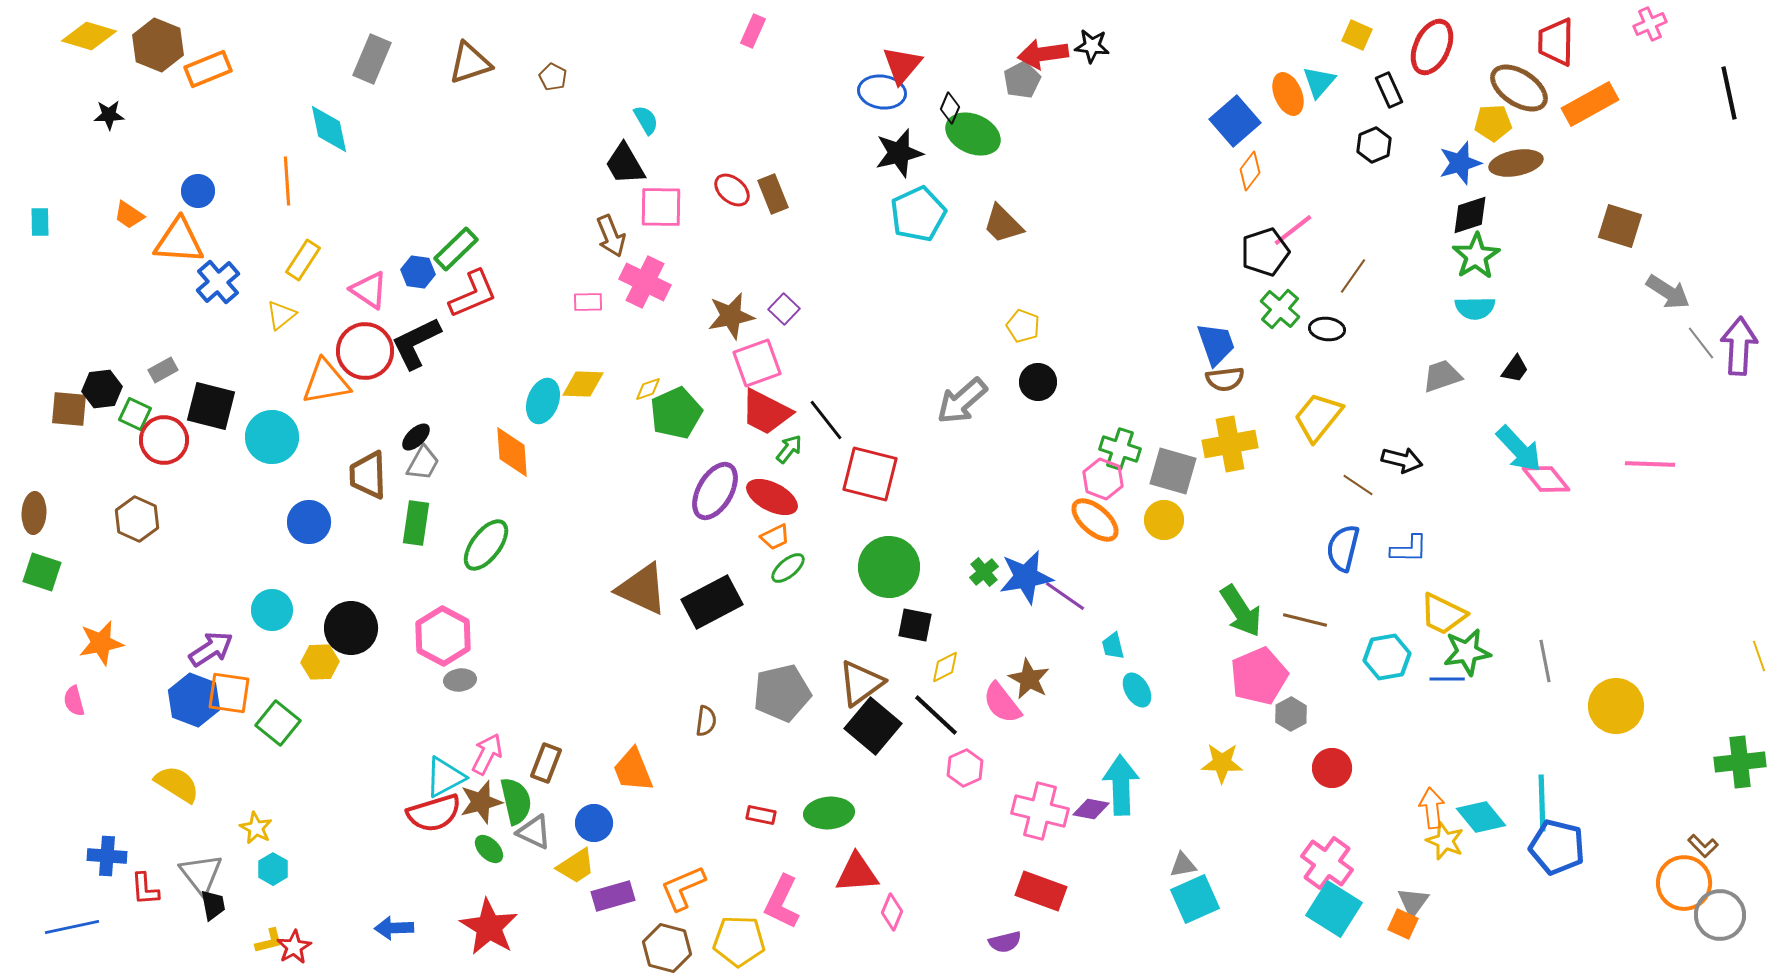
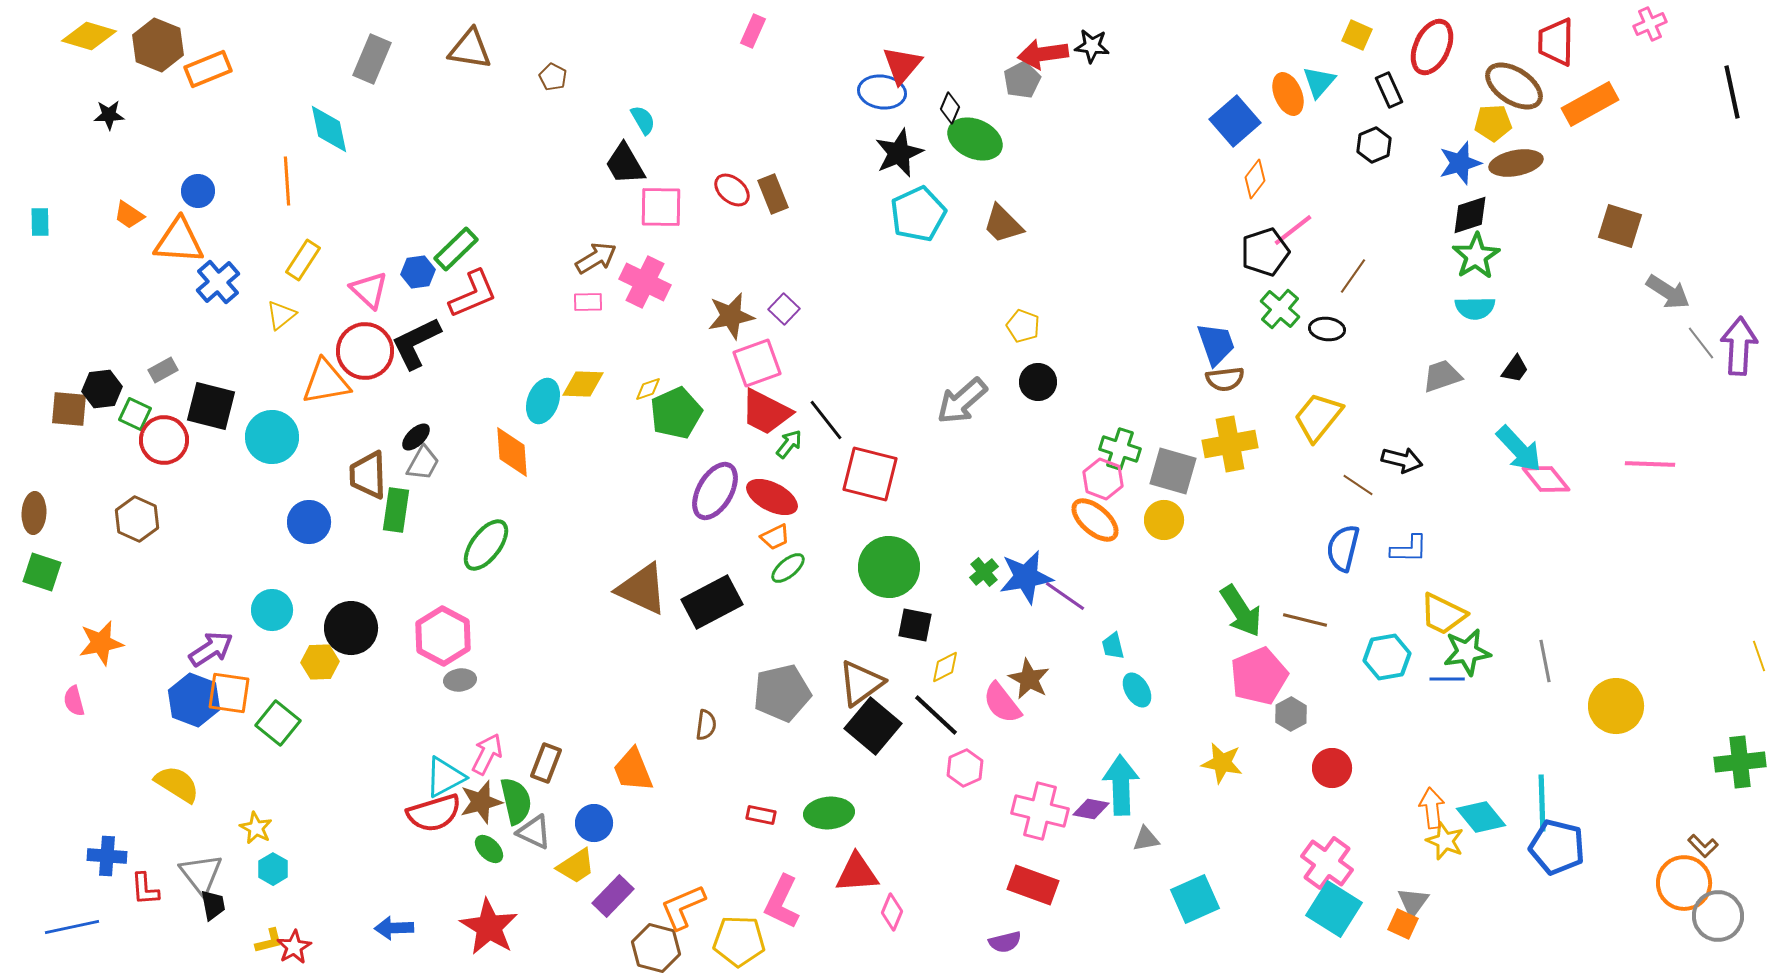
brown triangle at (470, 63): moved 14 px up; rotated 27 degrees clockwise
brown ellipse at (1519, 88): moved 5 px left, 2 px up
black line at (1729, 93): moved 3 px right, 1 px up
cyan semicircle at (646, 120): moved 3 px left
green ellipse at (973, 134): moved 2 px right, 5 px down
black star at (899, 153): rotated 9 degrees counterclockwise
orange diamond at (1250, 171): moved 5 px right, 8 px down
brown arrow at (611, 236): moved 15 px left, 22 px down; rotated 99 degrees counterclockwise
blue hexagon at (418, 272): rotated 16 degrees counterclockwise
pink triangle at (369, 290): rotated 9 degrees clockwise
green arrow at (789, 449): moved 5 px up
green rectangle at (416, 523): moved 20 px left, 13 px up
brown semicircle at (706, 721): moved 4 px down
yellow star at (1222, 763): rotated 9 degrees clockwise
gray triangle at (1183, 865): moved 37 px left, 26 px up
orange L-shape at (683, 888): moved 19 px down
red rectangle at (1041, 891): moved 8 px left, 6 px up
purple rectangle at (613, 896): rotated 30 degrees counterclockwise
gray circle at (1720, 915): moved 2 px left, 1 px down
brown hexagon at (667, 948): moved 11 px left
